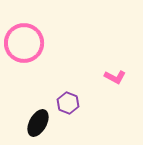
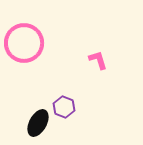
pink L-shape: moved 17 px left, 17 px up; rotated 135 degrees counterclockwise
purple hexagon: moved 4 px left, 4 px down
